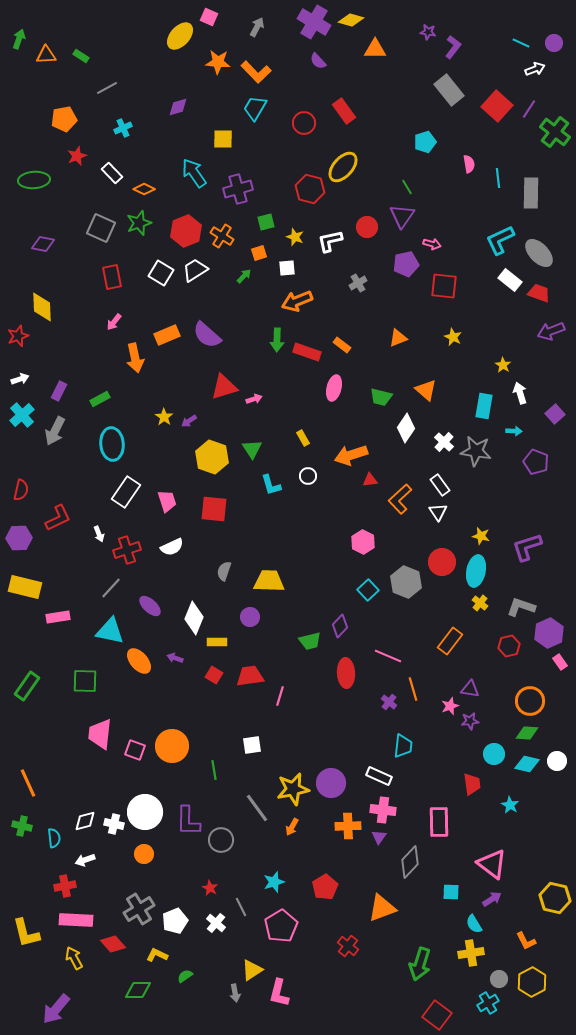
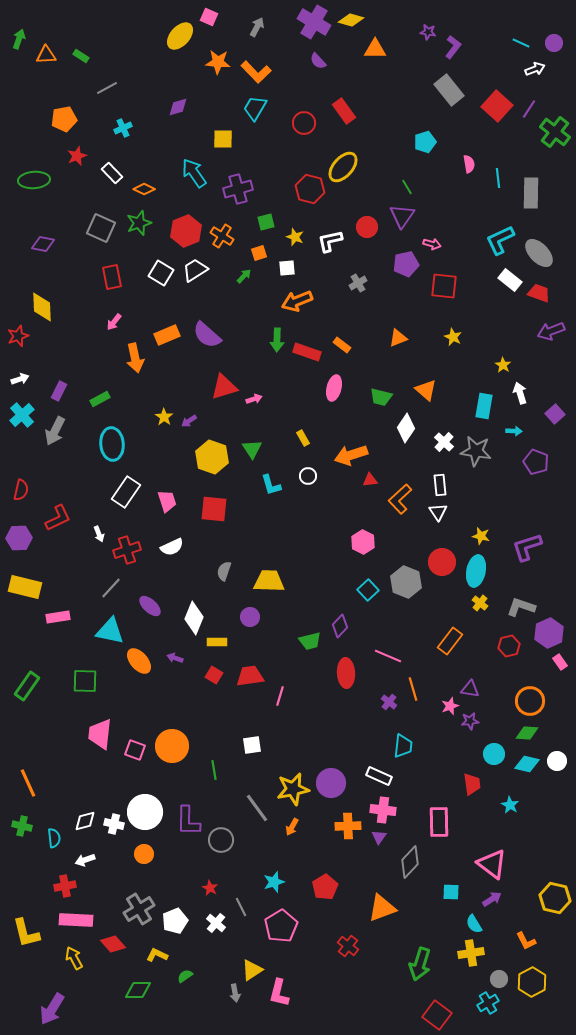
white rectangle at (440, 485): rotated 30 degrees clockwise
purple arrow at (56, 1009): moved 4 px left; rotated 8 degrees counterclockwise
